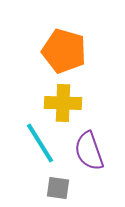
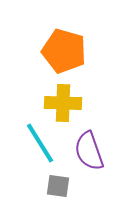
gray square: moved 2 px up
